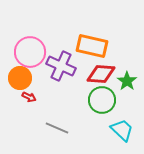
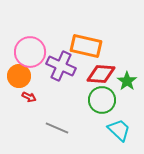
orange rectangle: moved 6 px left
orange circle: moved 1 px left, 2 px up
cyan trapezoid: moved 3 px left
